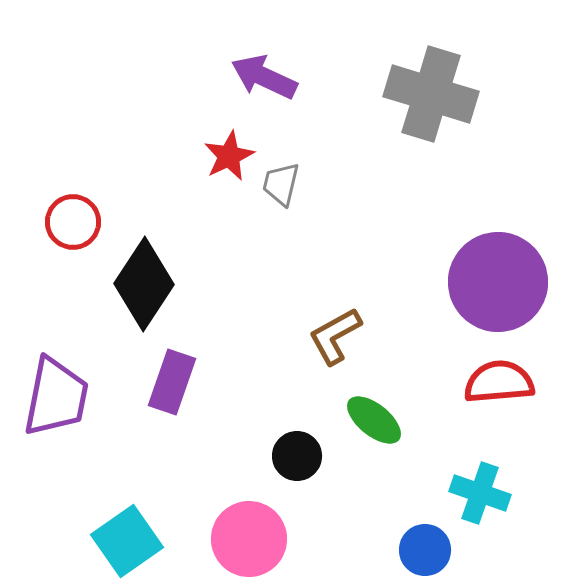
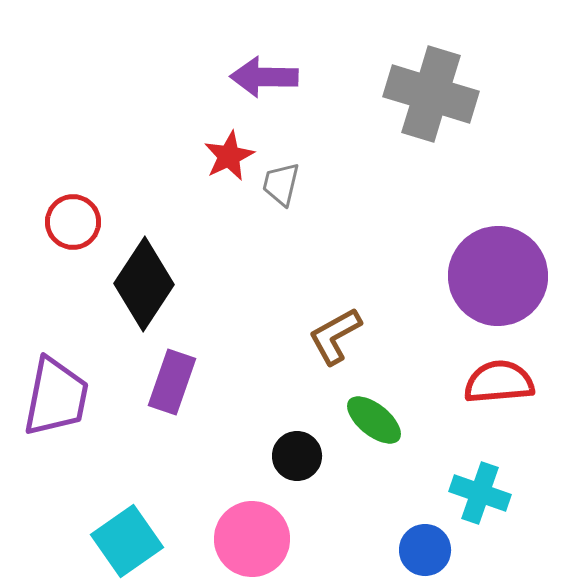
purple arrow: rotated 24 degrees counterclockwise
purple circle: moved 6 px up
pink circle: moved 3 px right
